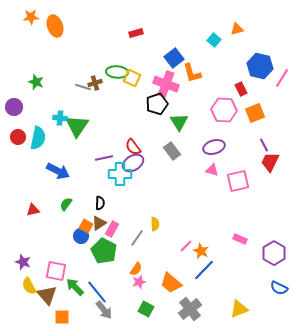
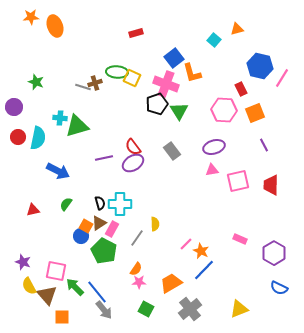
green triangle at (179, 122): moved 11 px up
green triangle at (77, 126): rotated 40 degrees clockwise
red trapezoid at (270, 162): moved 1 px right, 23 px down; rotated 25 degrees counterclockwise
pink triangle at (212, 170): rotated 24 degrees counterclockwise
cyan cross at (120, 174): moved 30 px down
black semicircle at (100, 203): rotated 16 degrees counterclockwise
pink line at (186, 246): moved 2 px up
pink star at (139, 282): rotated 16 degrees clockwise
orange trapezoid at (171, 283): rotated 110 degrees clockwise
